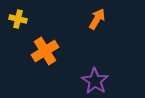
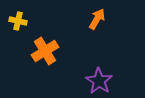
yellow cross: moved 2 px down
purple star: moved 4 px right
